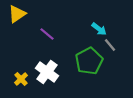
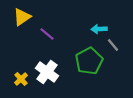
yellow triangle: moved 5 px right, 3 px down
cyan arrow: rotated 140 degrees clockwise
gray line: moved 3 px right
